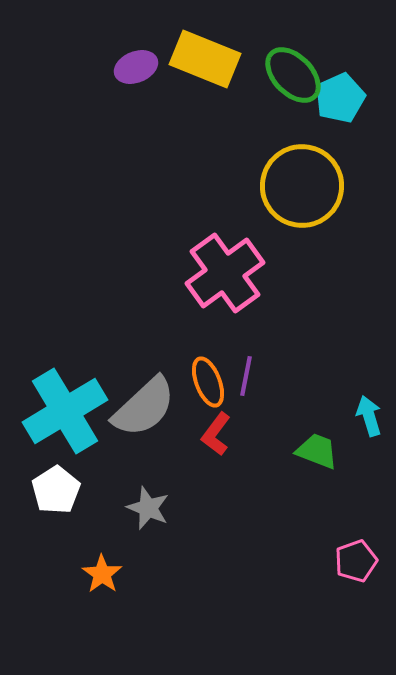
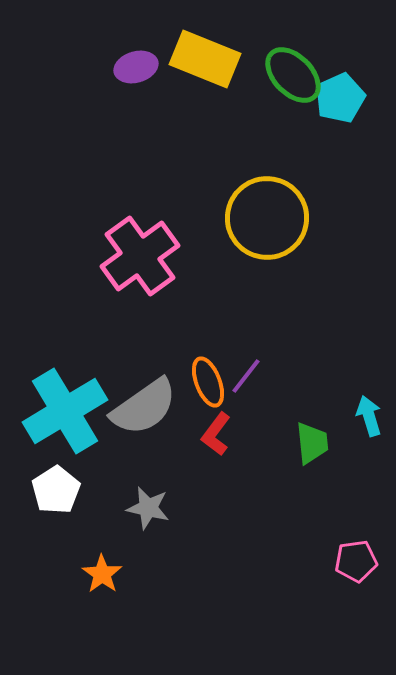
purple ellipse: rotated 6 degrees clockwise
yellow circle: moved 35 px left, 32 px down
pink cross: moved 85 px left, 17 px up
purple line: rotated 27 degrees clockwise
gray semicircle: rotated 8 degrees clockwise
green trapezoid: moved 5 px left, 8 px up; rotated 63 degrees clockwise
gray star: rotated 9 degrees counterclockwise
pink pentagon: rotated 12 degrees clockwise
